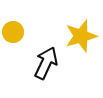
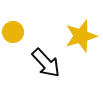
black arrow: rotated 112 degrees clockwise
